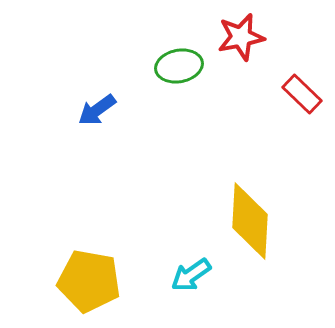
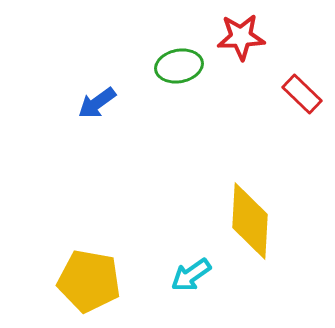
red star: rotated 9 degrees clockwise
blue arrow: moved 7 px up
